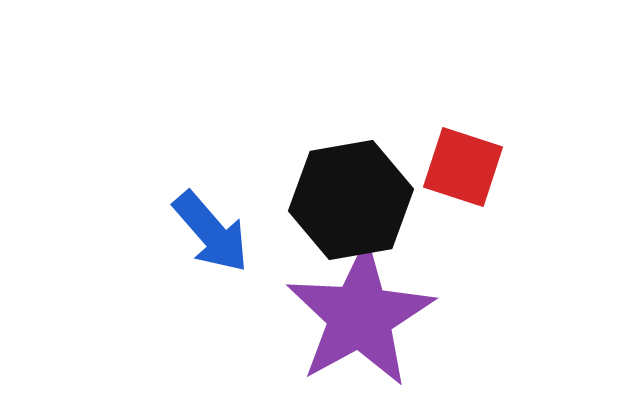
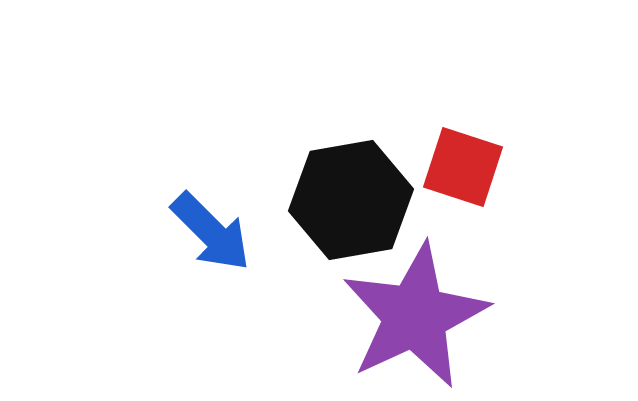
blue arrow: rotated 4 degrees counterclockwise
purple star: moved 55 px right; rotated 4 degrees clockwise
